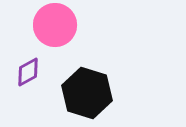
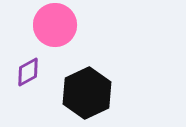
black hexagon: rotated 18 degrees clockwise
